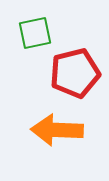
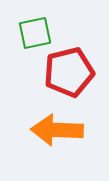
red pentagon: moved 6 px left, 1 px up
